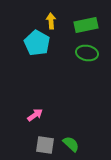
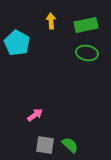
cyan pentagon: moved 20 px left
green semicircle: moved 1 px left, 1 px down
